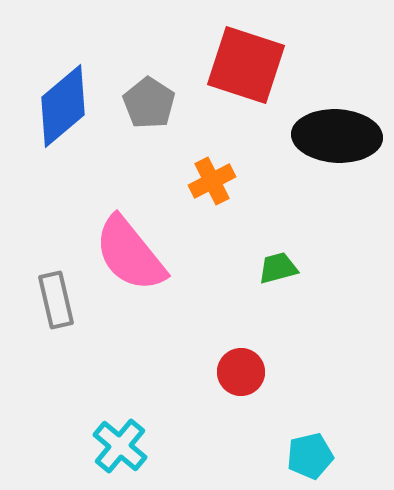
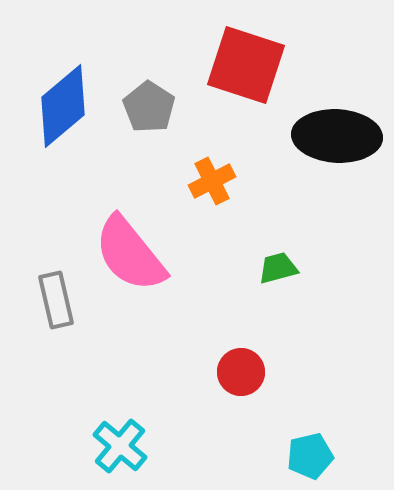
gray pentagon: moved 4 px down
